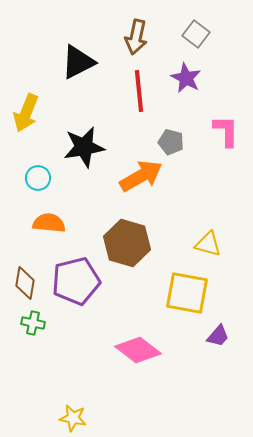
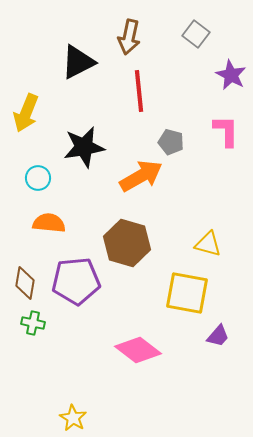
brown arrow: moved 7 px left
purple star: moved 45 px right, 3 px up
purple pentagon: rotated 9 degrees clockwise
yellow star: rotated 20 degrees clockwise
